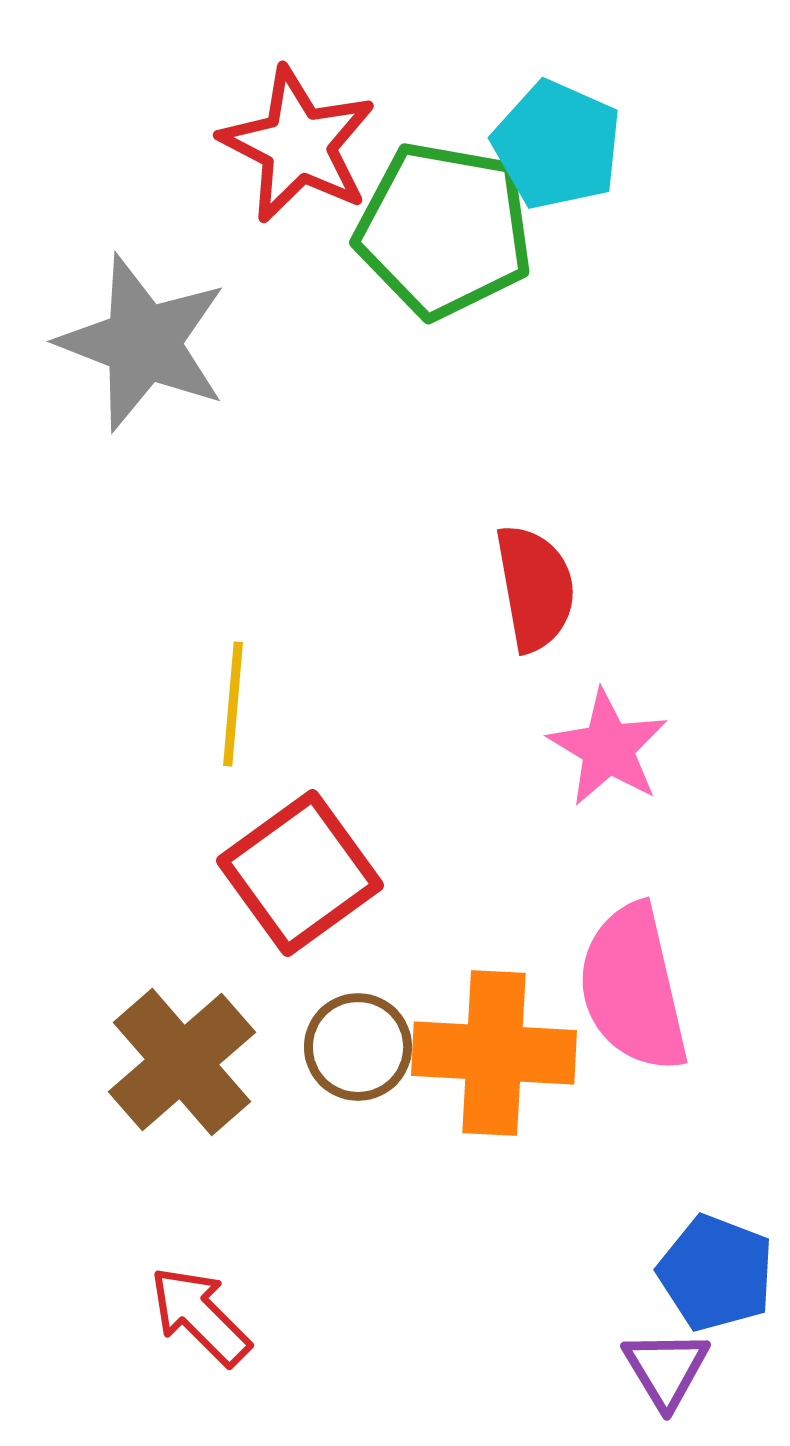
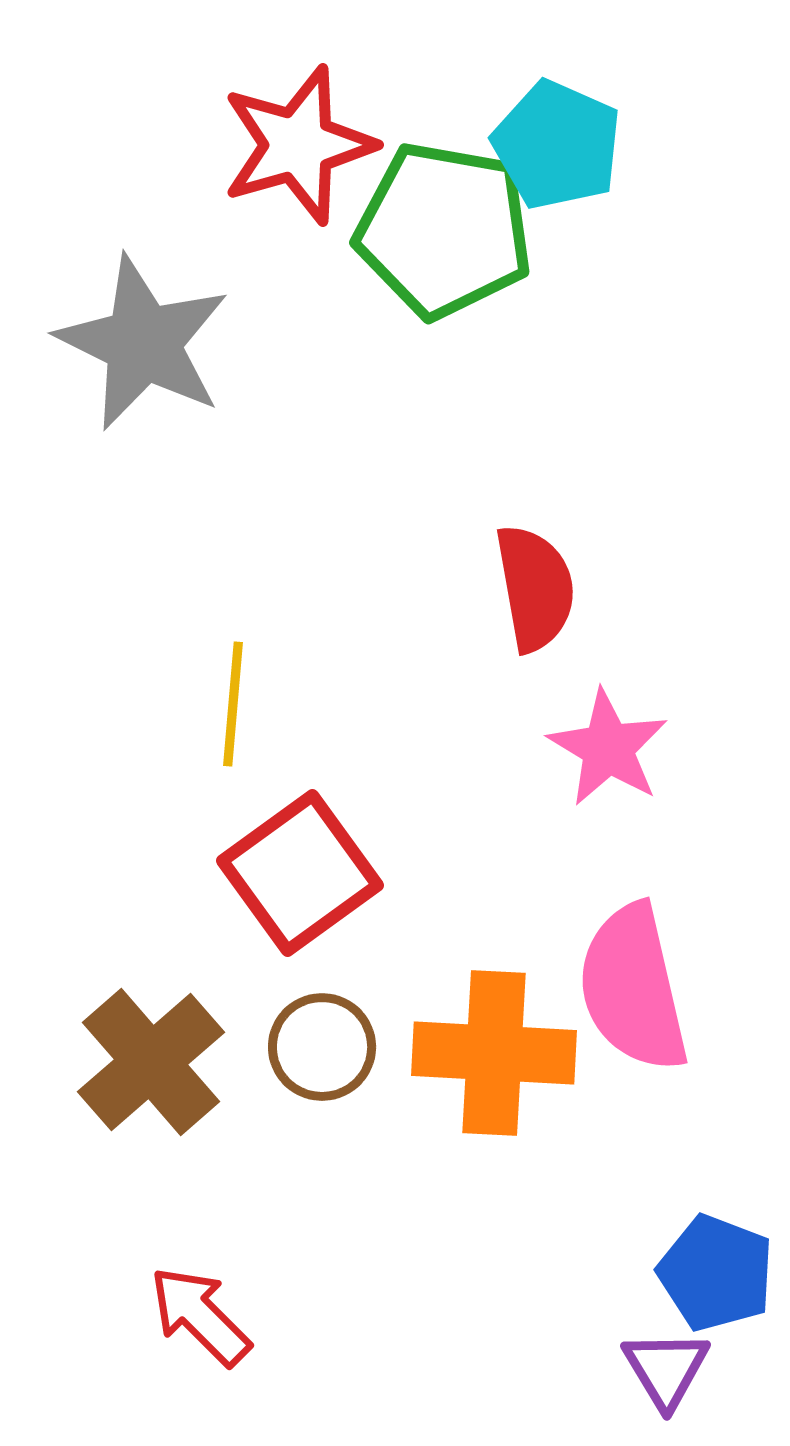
red star: rotated 29 degrees clockwise
gray star: rotated 5 degrees clockwise
brown circle: moved 36 px left
brown cross: moved 31 px left
